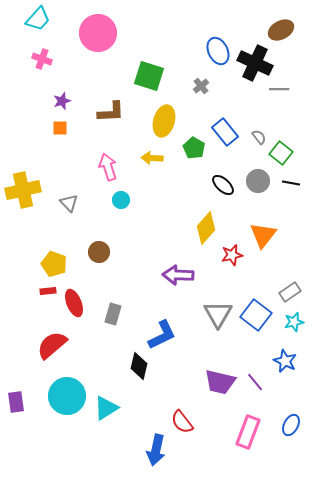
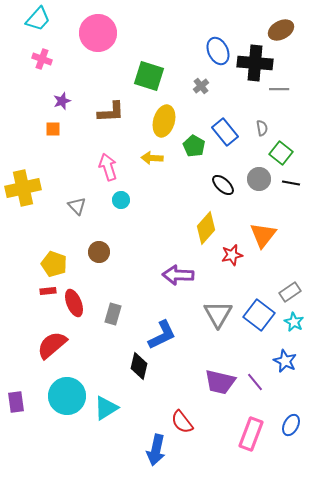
black cross at (255, 63): rotated 20 degrees counterclockwise
orange square at (60, 128): moved 7 px left, 1 px down
gray semicircle at (259, 137): moved 3 px right, 9 px up; rotated 28 degrees clockwise
green pentagon at (194, 148): moved 2 px up
gray circle at (258, 181): moved 1 px right, 2 px up
yellow cross at (23, 190): moved 2 px up
gray triangle at (69, 203): moved 8 px right, 3 px down
blue square at (256, 315): moved 3 px right
cyan star at (294, 322): rotated 30 degrees counterclockwise
pink rectangle at (248, 432): moved 3 px right, 2 px down
